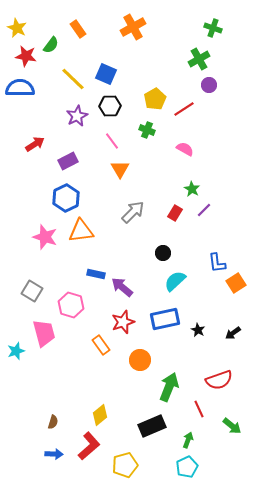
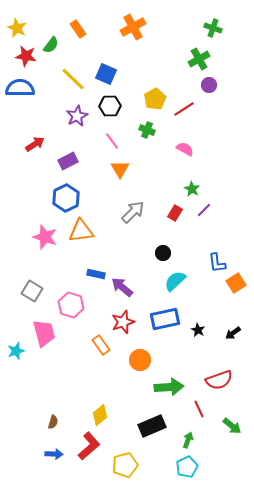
green arrow at (169, 387): rotated 64 degrees clockwise
